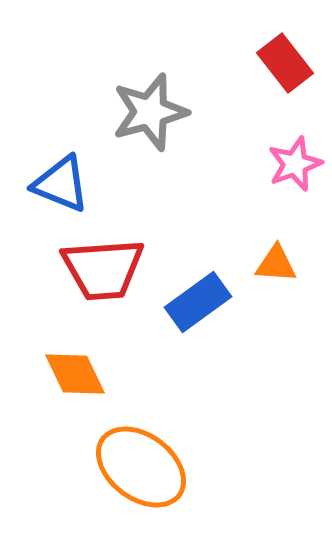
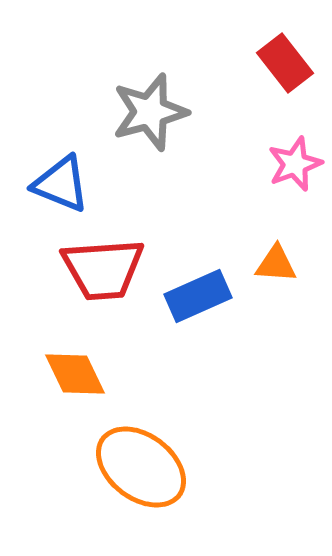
blue rectangle: moved 6 px up; rotated 12 degrees clockwise
